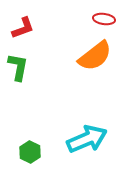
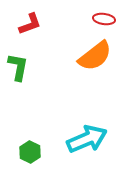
red L-shape: moved 7 px right, 4 px up
